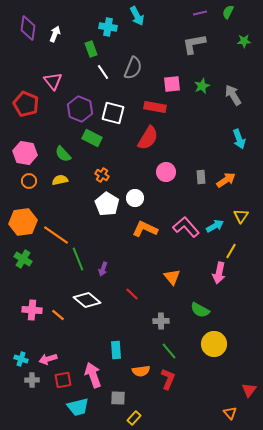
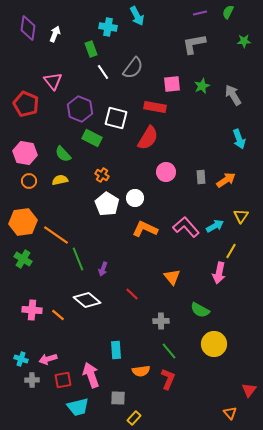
gray semicircle at (133, 68): rotated 15 degrees clockwise
white square at (113, 113): moved 3 px right, 5 px down
pink arrow at (93, 375): moved 2 px left
